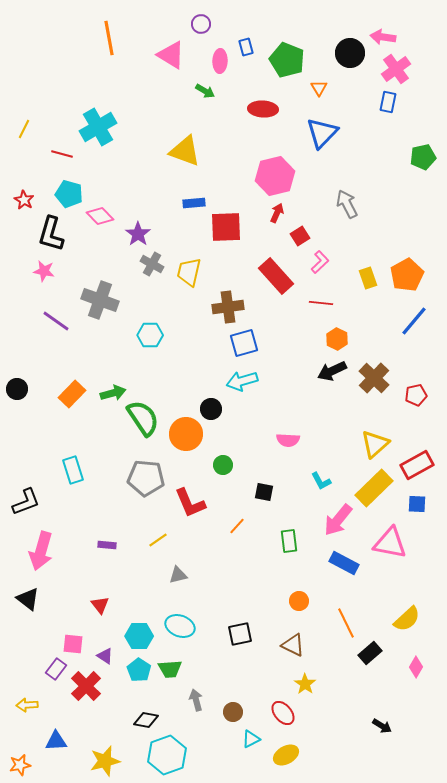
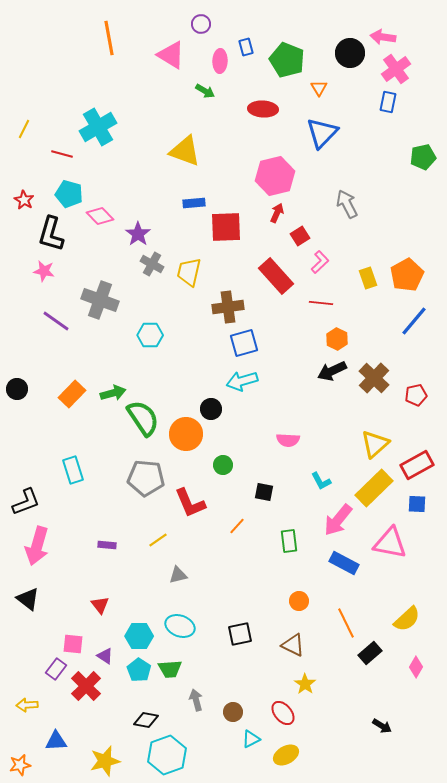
pink arrow at (41, 551): moved 4 px left, 5 px up
